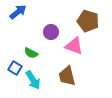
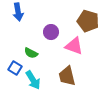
blue arrow: rotated 120 degrees clockwise
